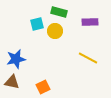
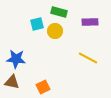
blue star: rotated 18 degrees clockwise
